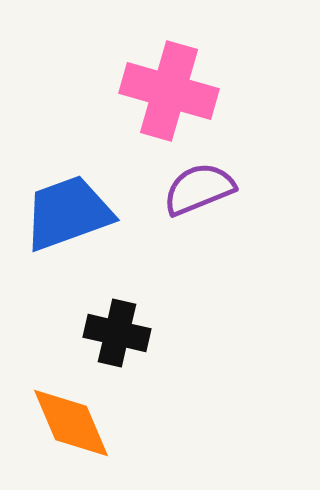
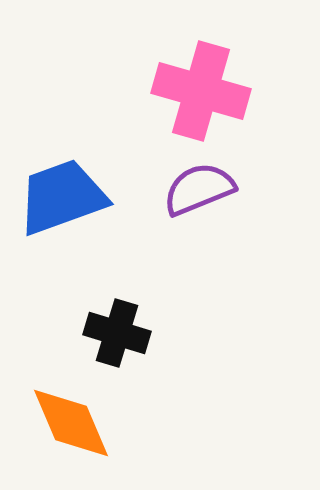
pink cross: moved 32 px right
blue trapezoid: moved 6 px left, 16 px up
black cross: rotated 4 degrees clockwise
